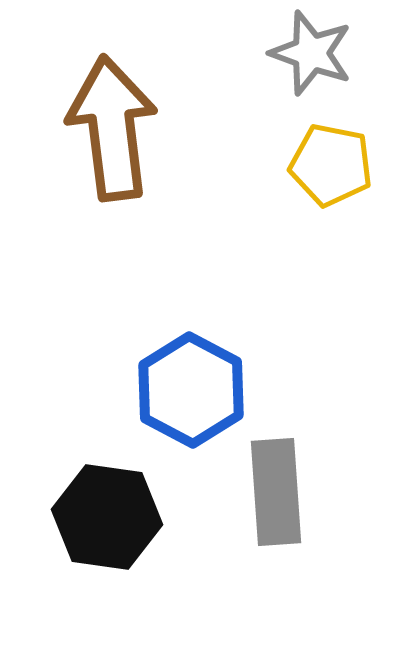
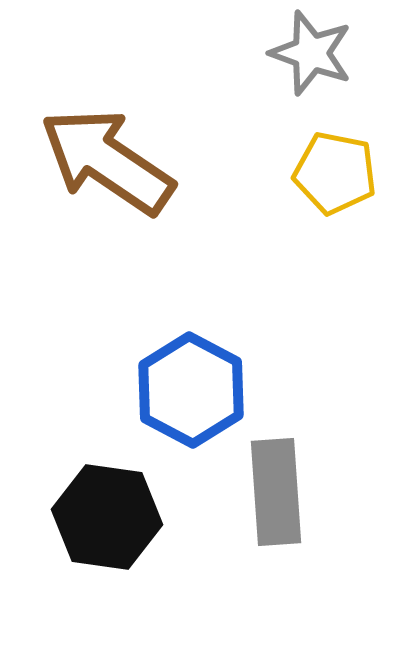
brown arrow: moved 5 px left, 33 px down; rotated 49 degrees counterclockwise
yellow pentagon: moved 4 px right, 8 px down
